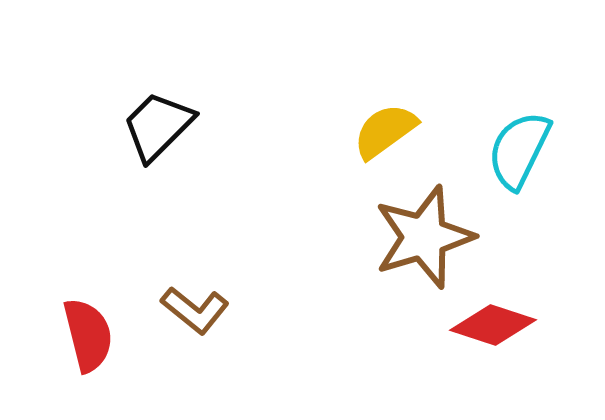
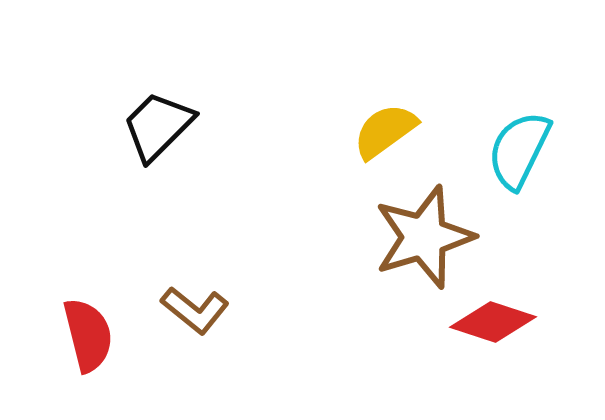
red diamond: moved 3 px up
